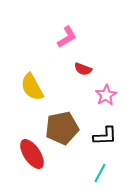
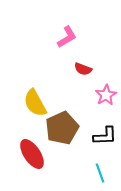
yellow semicircle: moved 3 px right, 16 px down
brown pentagon: rotated 12 degrees counterclockwise
cyan line: rotated 48 degrees counterclockwise
